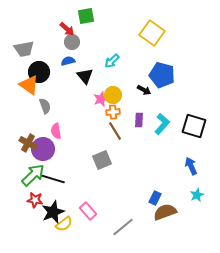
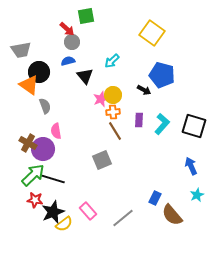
gray trapezoid: moved 3 px left, 1 px down
brown semicircle: moved 7 px right, 3 px down; rotated 110 degrees counterclockwise
gray line: moved 9 px up
